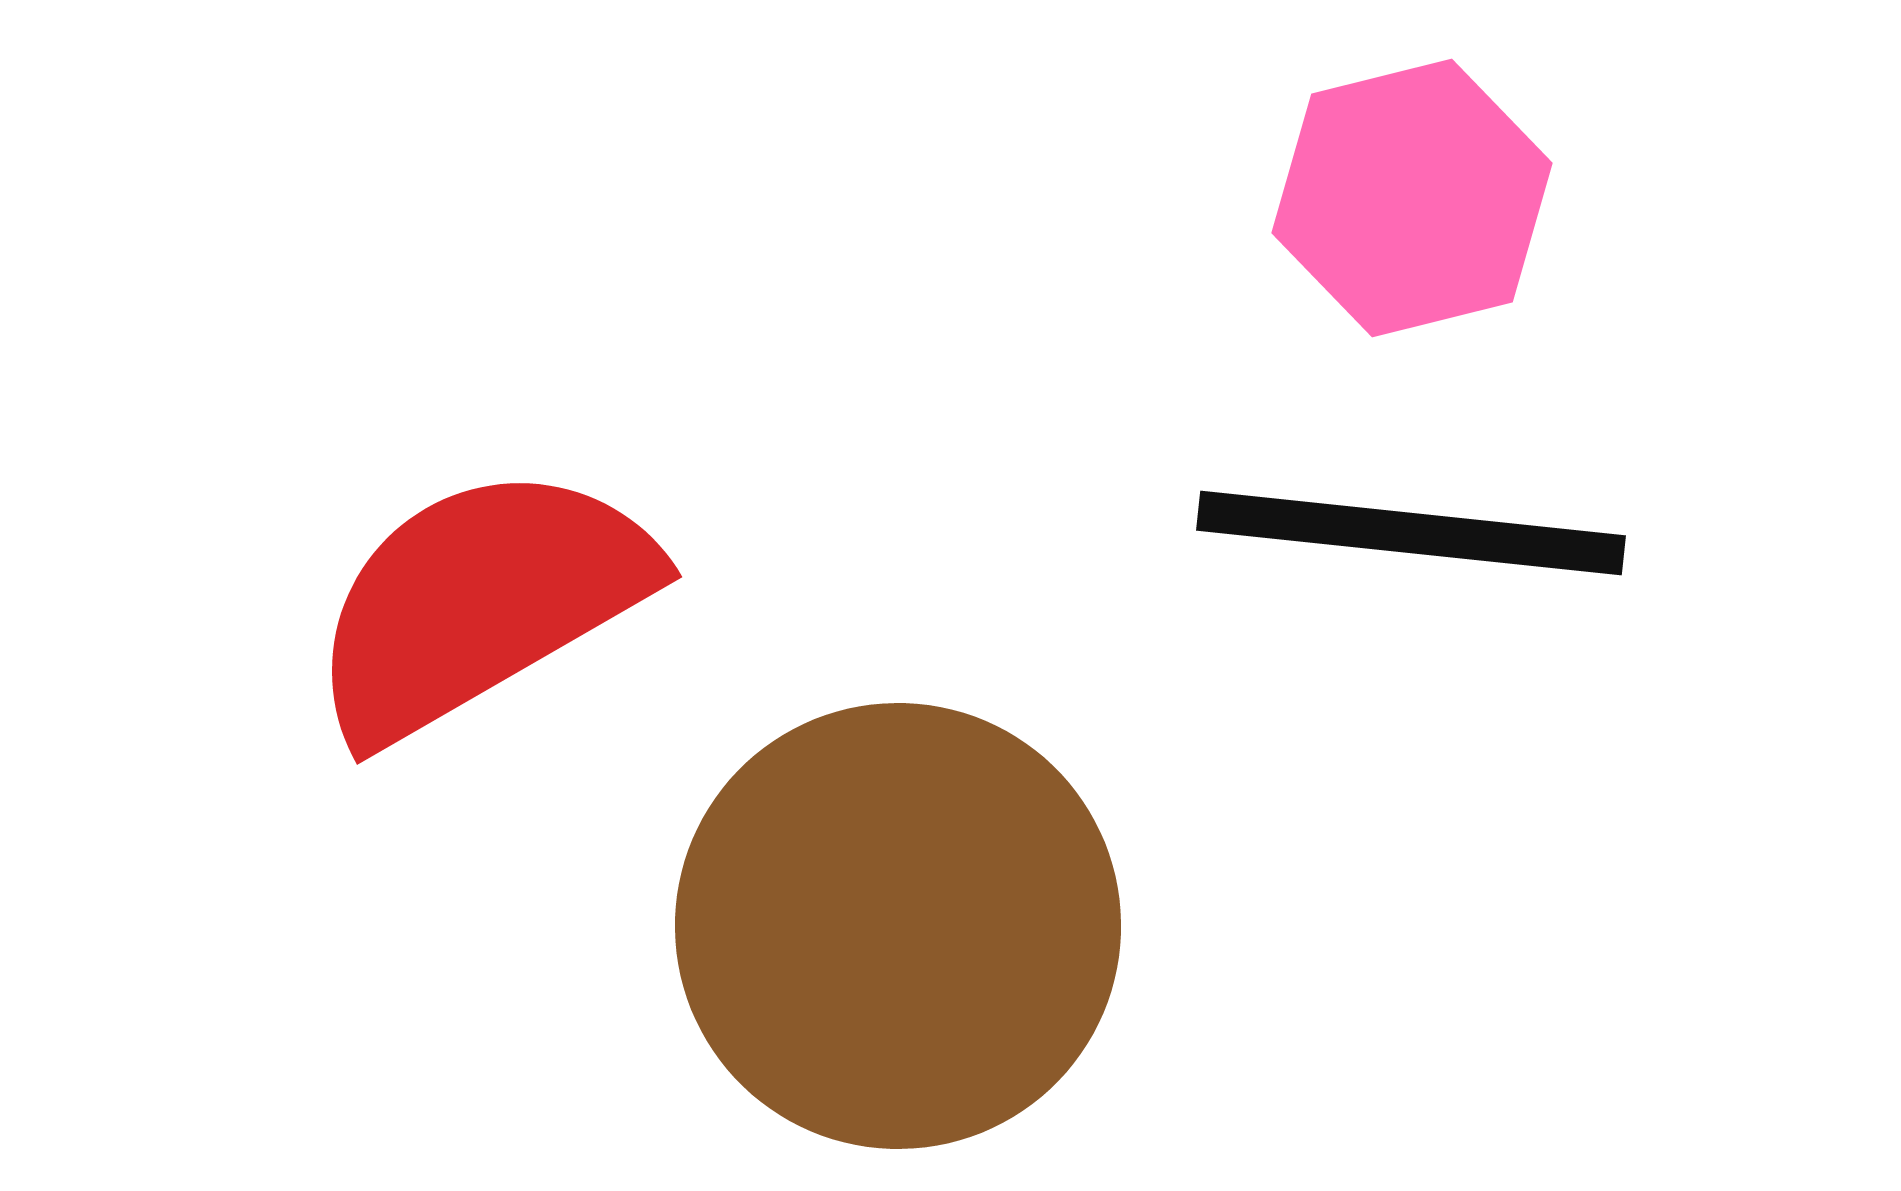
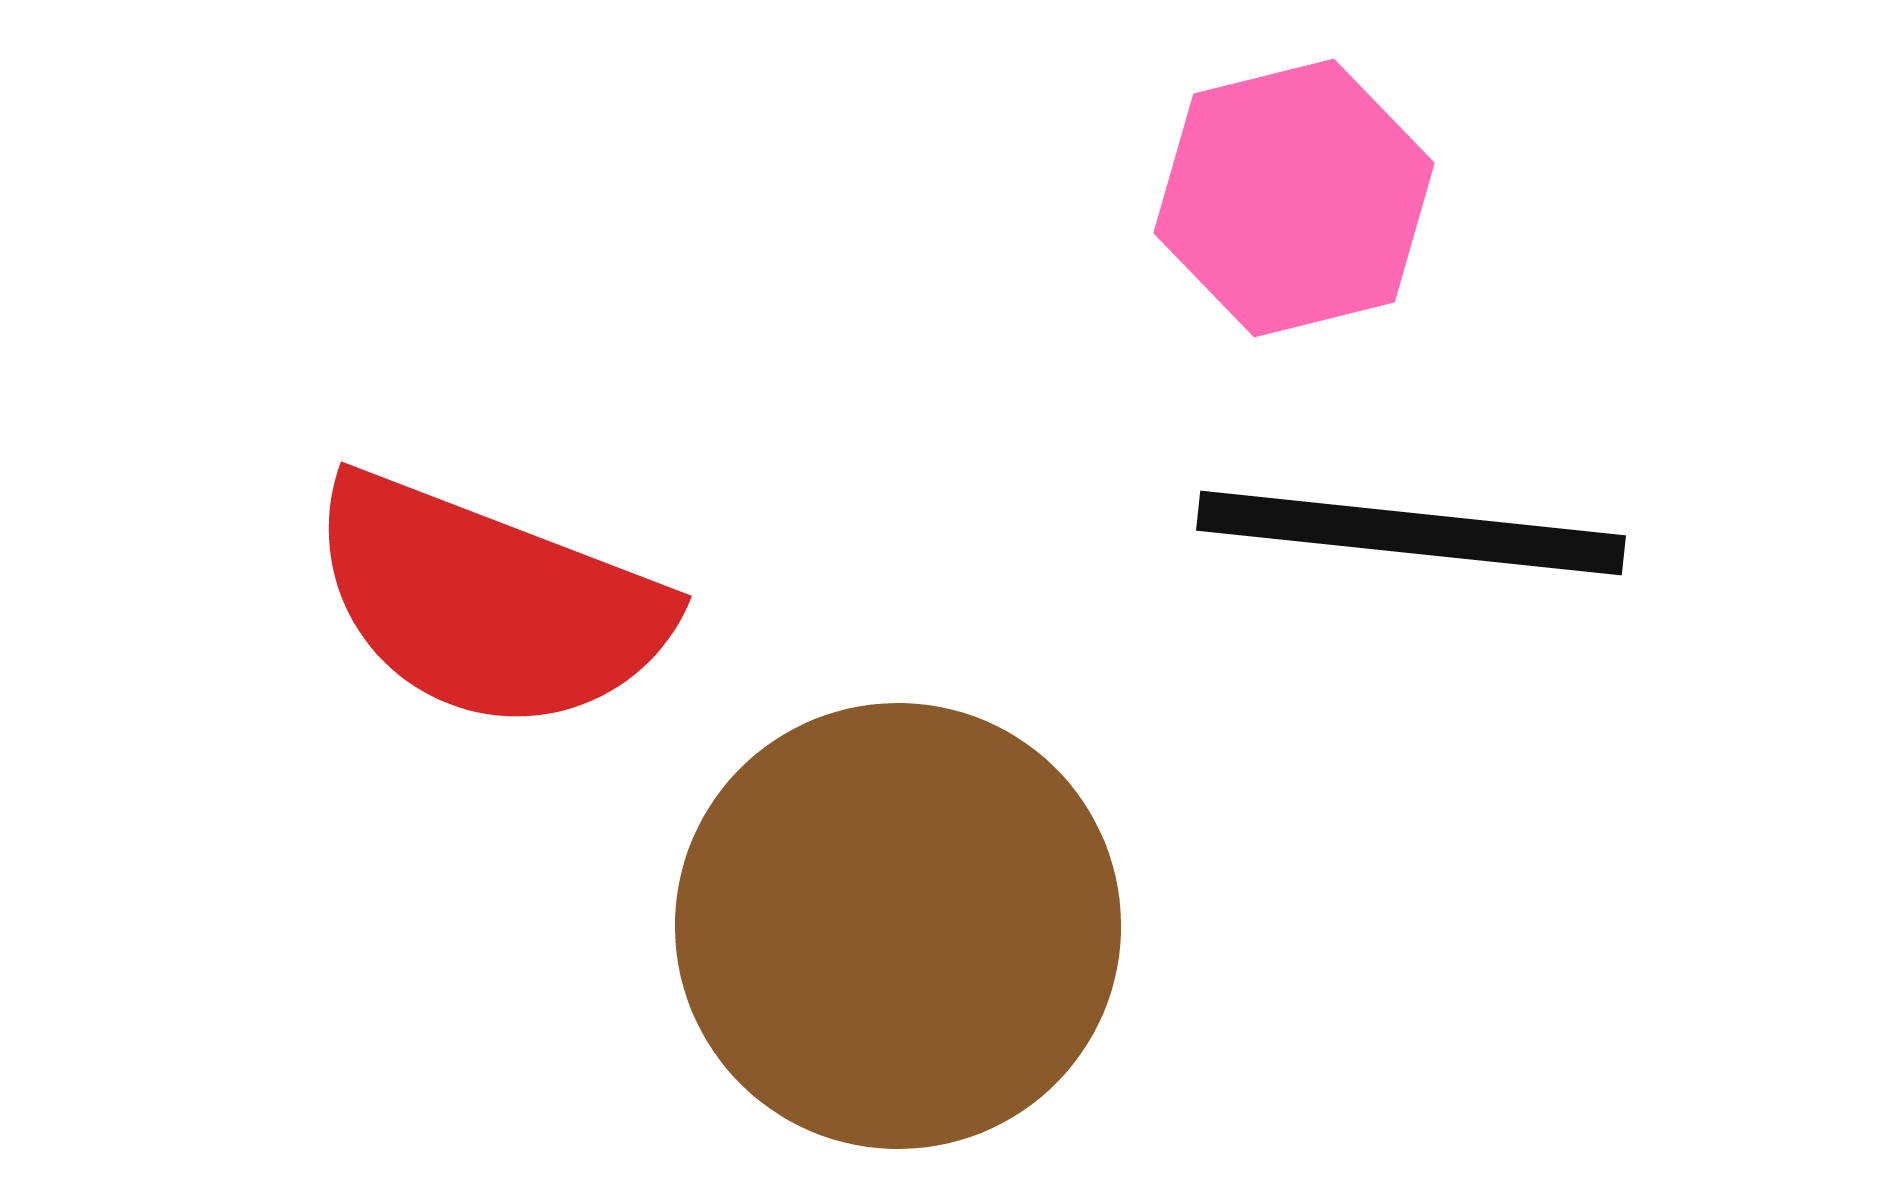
pink hexagon: moved 118 px left
red semicircle: moved 8 px right, 1 px down; rotated 129 degrees counterclockwise
